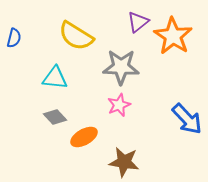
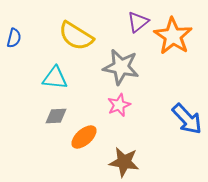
gray star: rotated 9 degrees clockwise
gray diamond: moved 1 px right, 1 px up; rotated 50 degrees counterclockwise
orange ellipse: rotated 12 degrees counterclockwise
